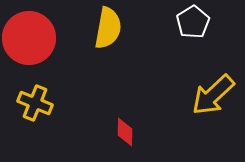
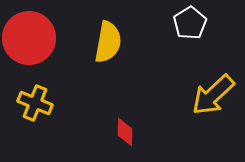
white pentagon: moved 3 px left, 1 px down
yellow semicircle: moved 14 px down
